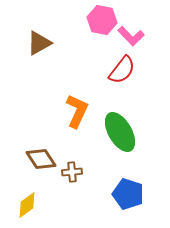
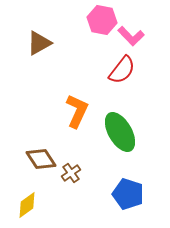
brown cross: moved 1 px left, 1 px down; rotated 30 degrees counterclockwise
